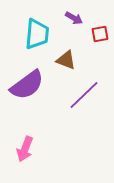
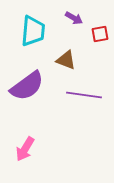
cyan trapezoid: moved 4 px left, 3 px up
purple semicircle: moved 1 px down
purple line: rotated 52 degrees clockwise
pink arrow: rotated 10 degrees clockwise
